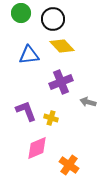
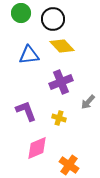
gray arrow: rotated 63 degrees counterclockwise
yellow cross: moved 8 px right
